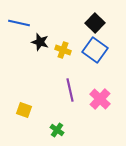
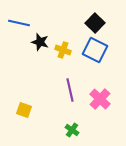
blue square: rotated 10 degrees counterclockwise
green cross: moved 15 px right
